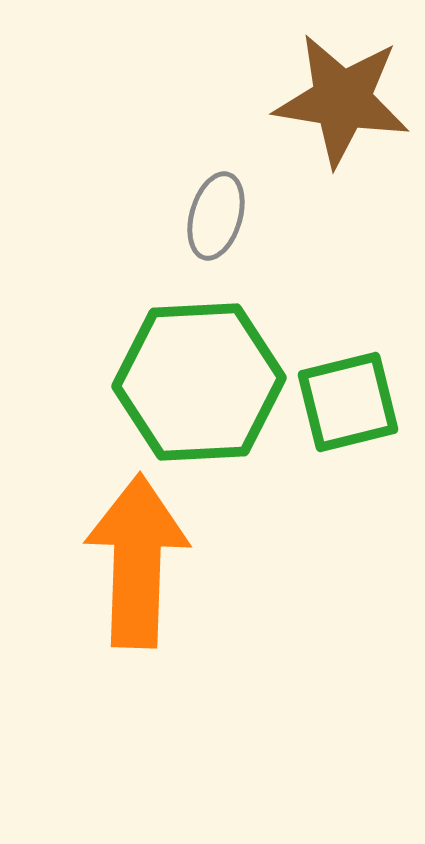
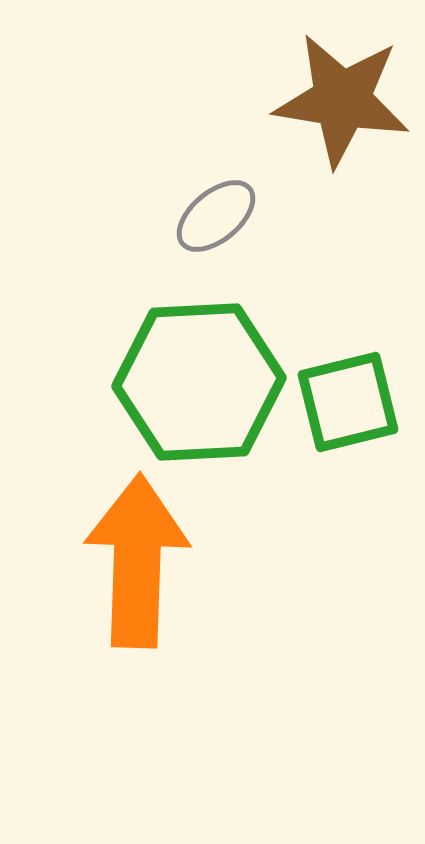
gray ellipse: rotated 34 degrees clockwise
